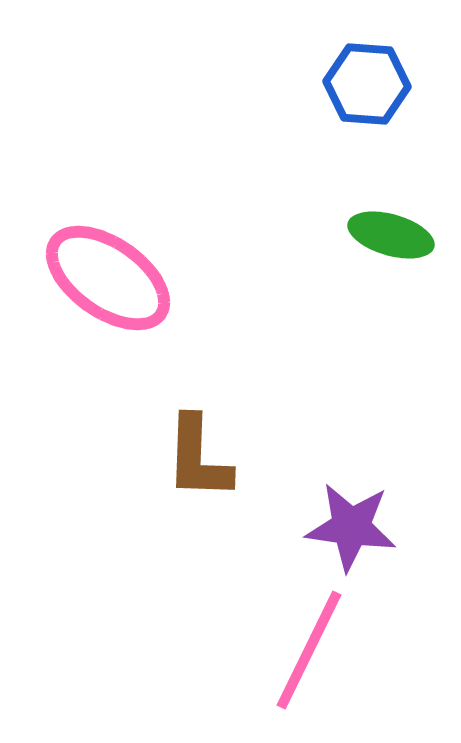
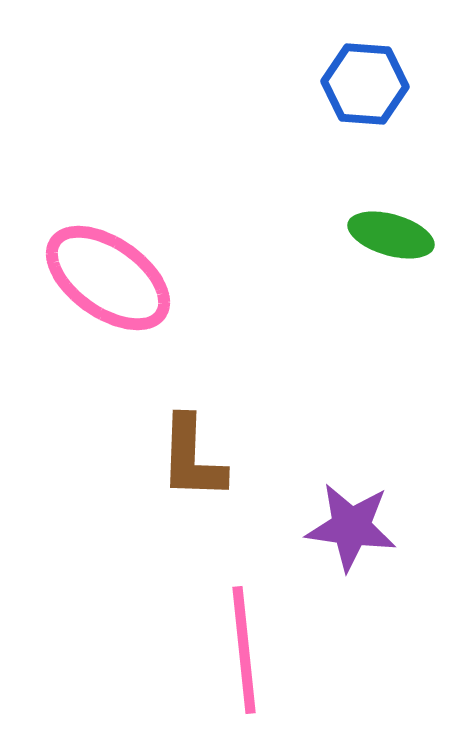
blue hexagon: moved 2 px left
brown L-shape: moved 6 px left
pink line: moved 65 px left; rotated 32 degrees counterclockwise
